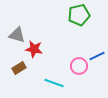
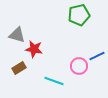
cyan line: moved 2 px up
